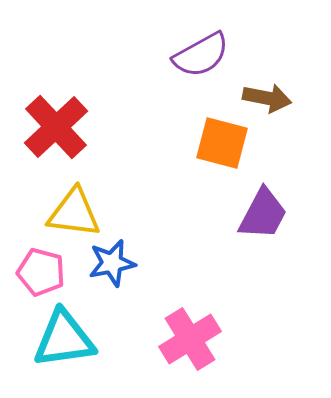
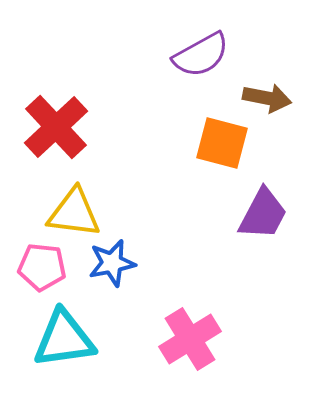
pink pentagon: moved 1 px right, 5 px up; rotated 9 degrees counterclockwise
